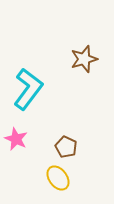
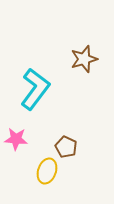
cyan L-shape: moved 7 px right
pink star: rotated 20 degrees counterclockwise
yellow ellipse: moved 11 px left, 7 px up; rotated 55 degrees clockwise
